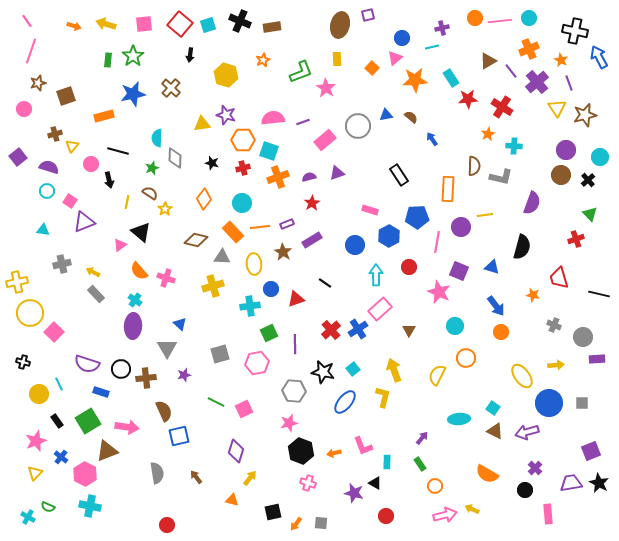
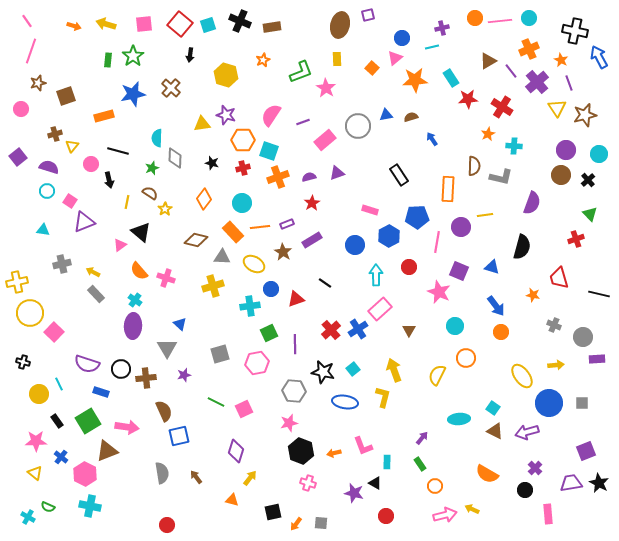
pink circle at (24, 109): moved 3 px left
brown semicircle at (411, 117): rotated 56 degrees counterclockwise
pink semicircle at (273, 118): moved 2 px left, 3 px up; rotated 50 degrees counterclockwise
cyan circle at (600, 157): moved 1 px left, 3 px up
yellow ellipse at (254, 264): rotated 55 degrees counterclockwise
blue ellipse at (345, 402): rotated 60 degrees clockwise
pink star at (36, 441): rotated 20 degrees clockwise
purple square at (591, 451): moved 5 px left
yellow triangle at (35, 473): rotated 35 degrees counterclockwise
gray semicircle at (157, 473): moved 5 px right
